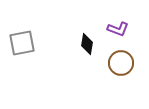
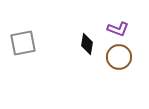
gray square: moved 1 px right
brown circle: moved 2 px left, 6 px up
